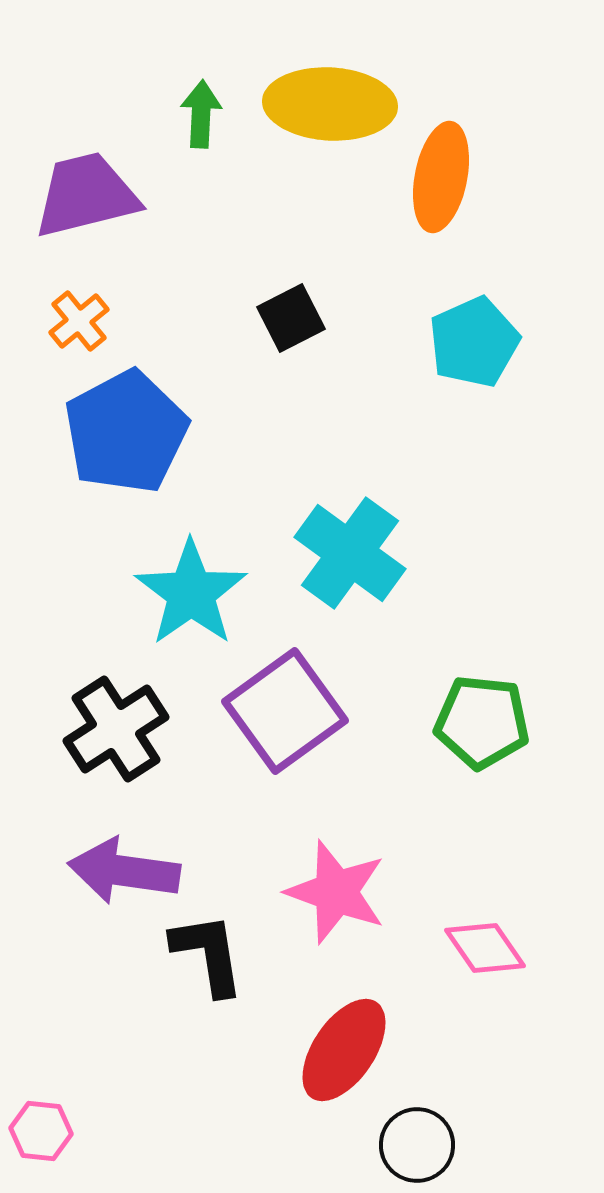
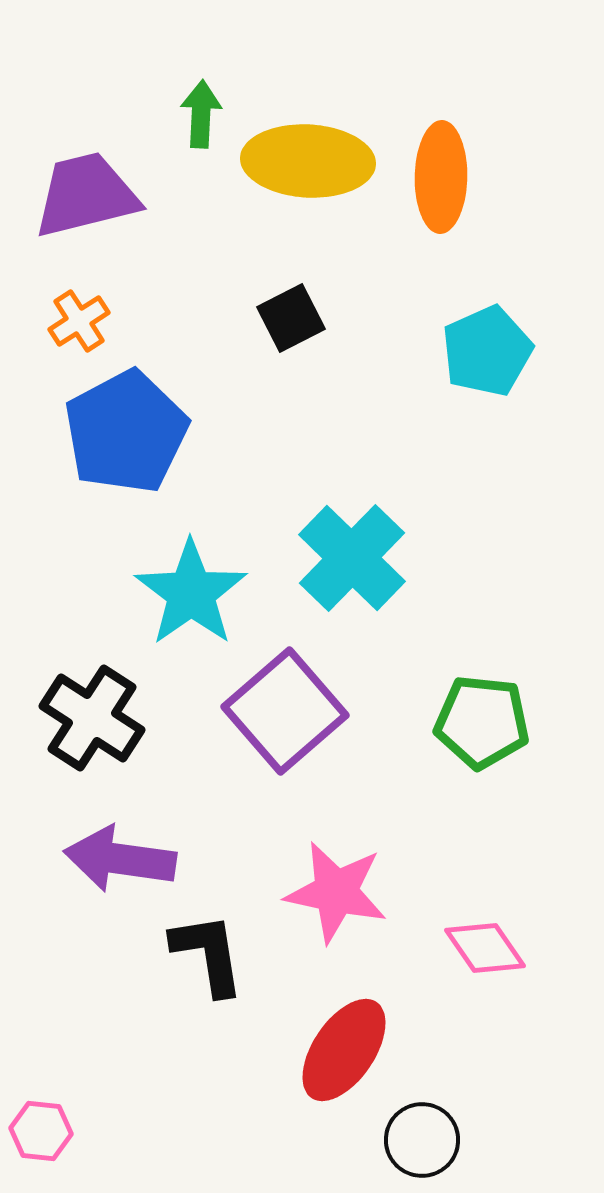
yellow ellipse: moved 22 px left, 57 px down
orange ellipse: rotated 10 degrees counterclockwise
orange cross: rotated 6 degrees clockwise
cyan pentagon: moved 13 px right, 9 px down
cyan cross: moved 2 px right, 5 px down; rotated 8 degrees clockwise
purple square: rotated 5 degrees counterclockwise
black cross: moved 24 px left, 11 px up; rotated 24 degrees counterclockwise
purple arrow: moved 4 px left, 12 px up
pink star: rotated 8 degrees counterclockwise
black circle: moved 5 px right, 5 px up
